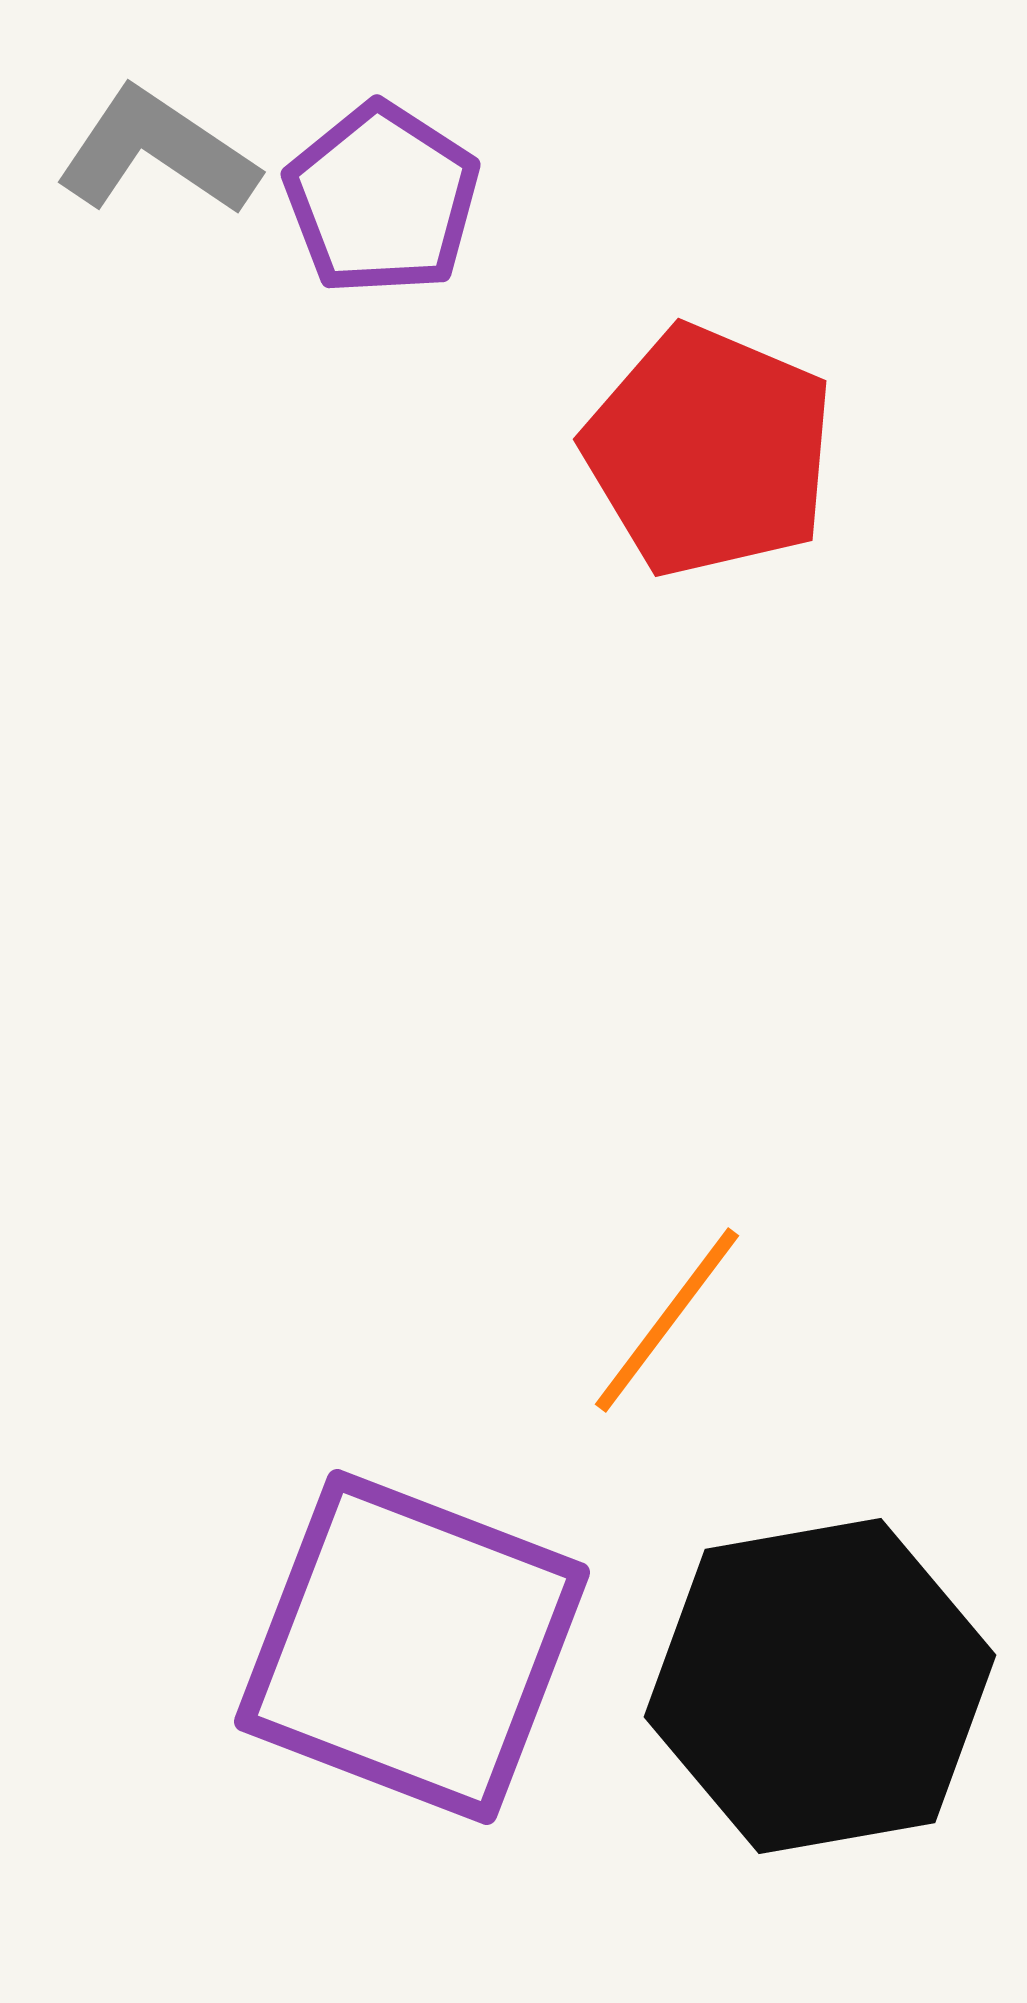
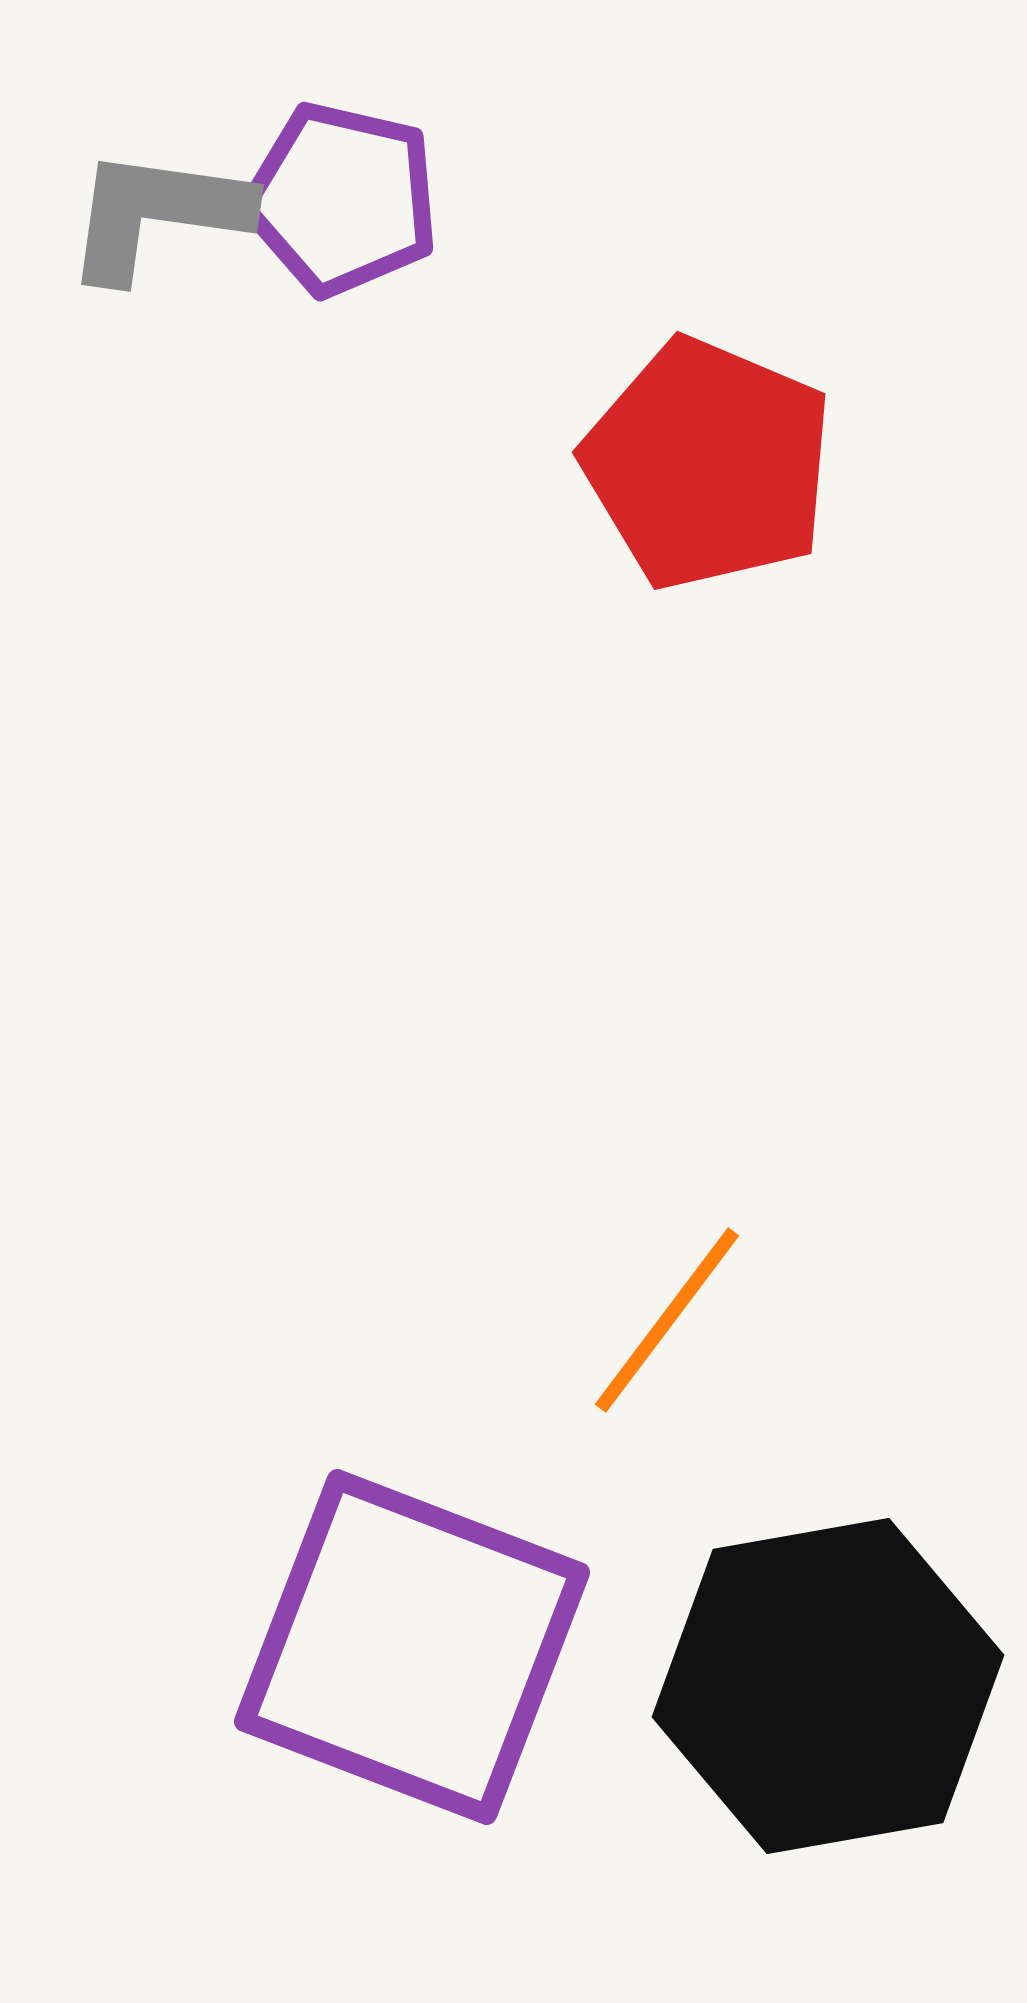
gray L-shape: moved 62 px down; rotated 26 degrees counterclockwise
purple pentagon: moved 40 px left; rotated 20 degrees counterclockwise
red pentagon: moved 1 px left, 13 px down
black hexagon: moved 8 px right
